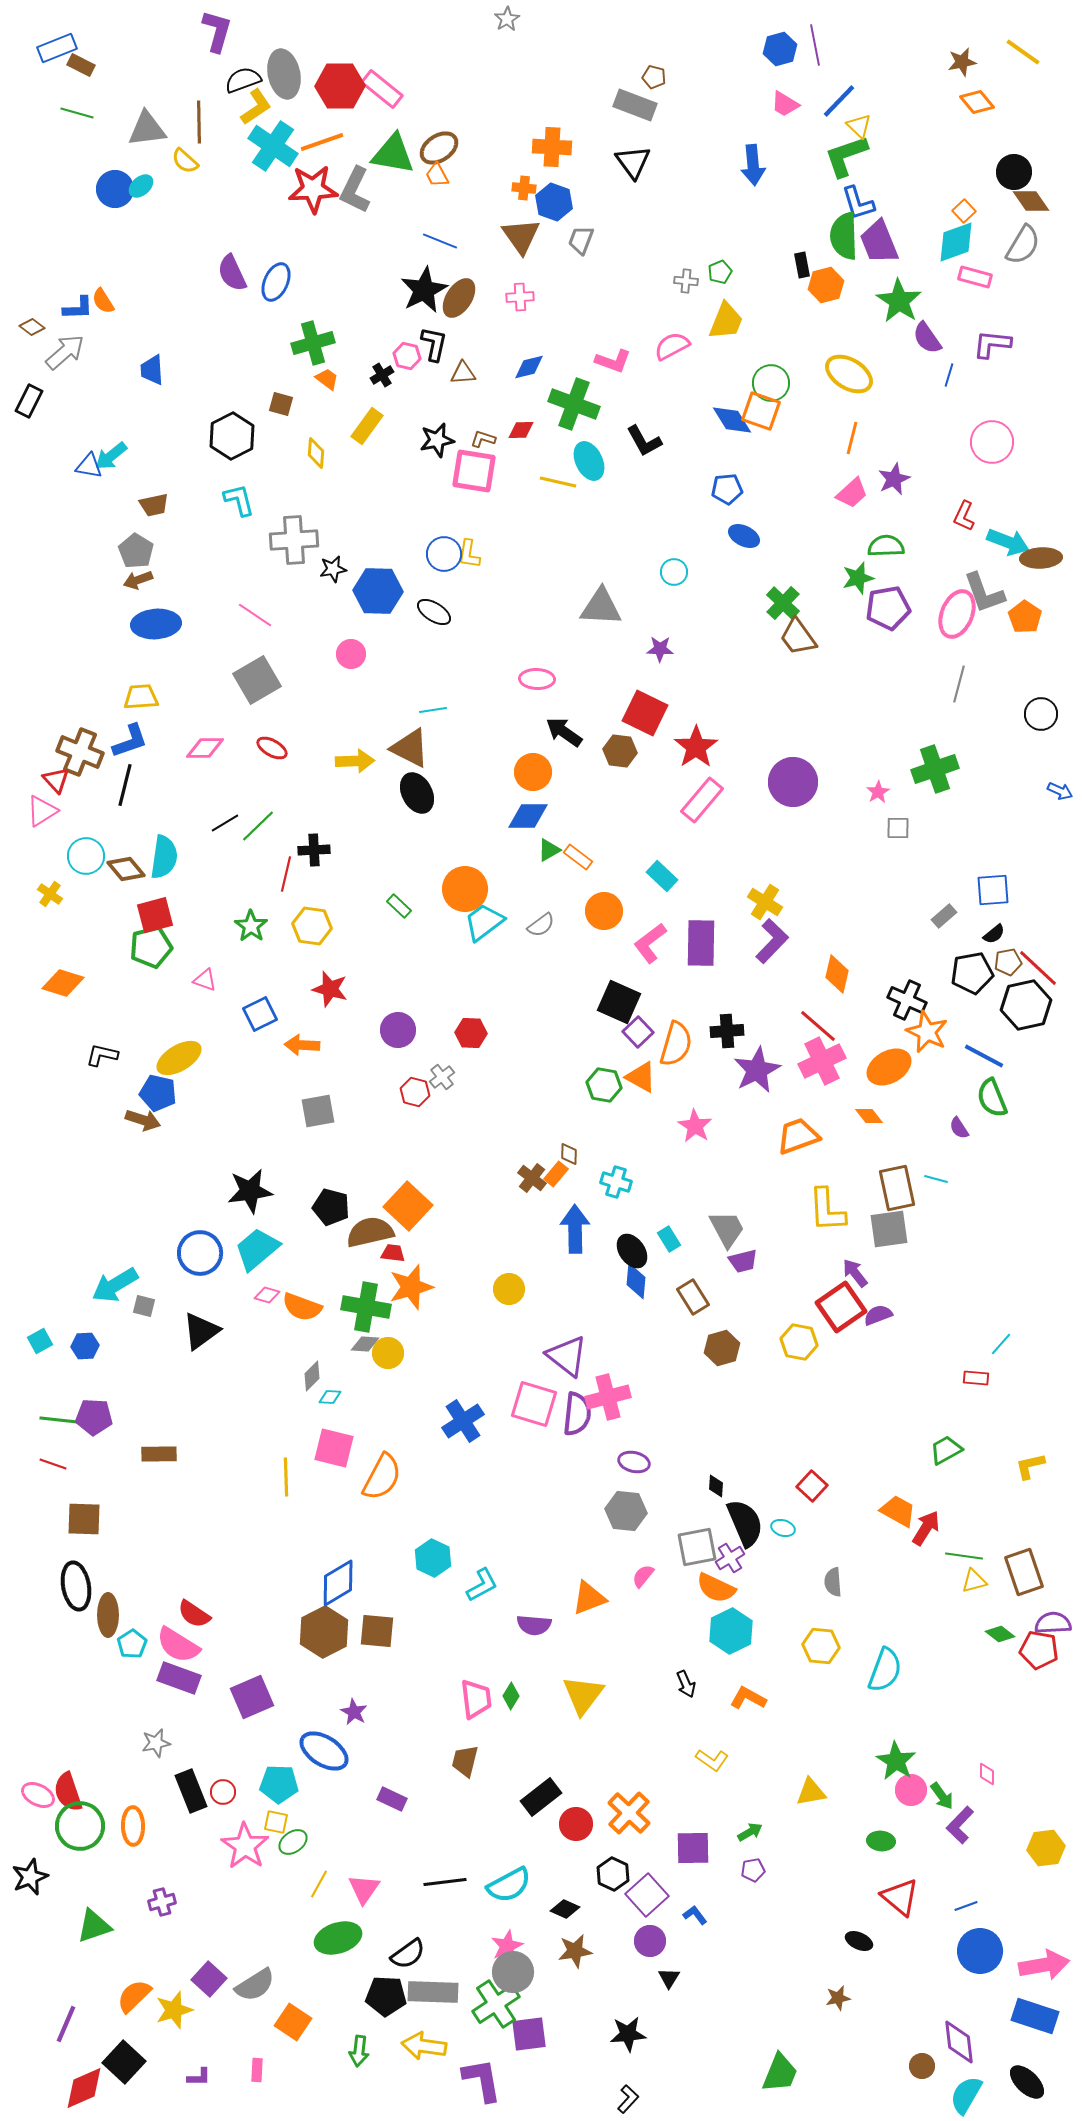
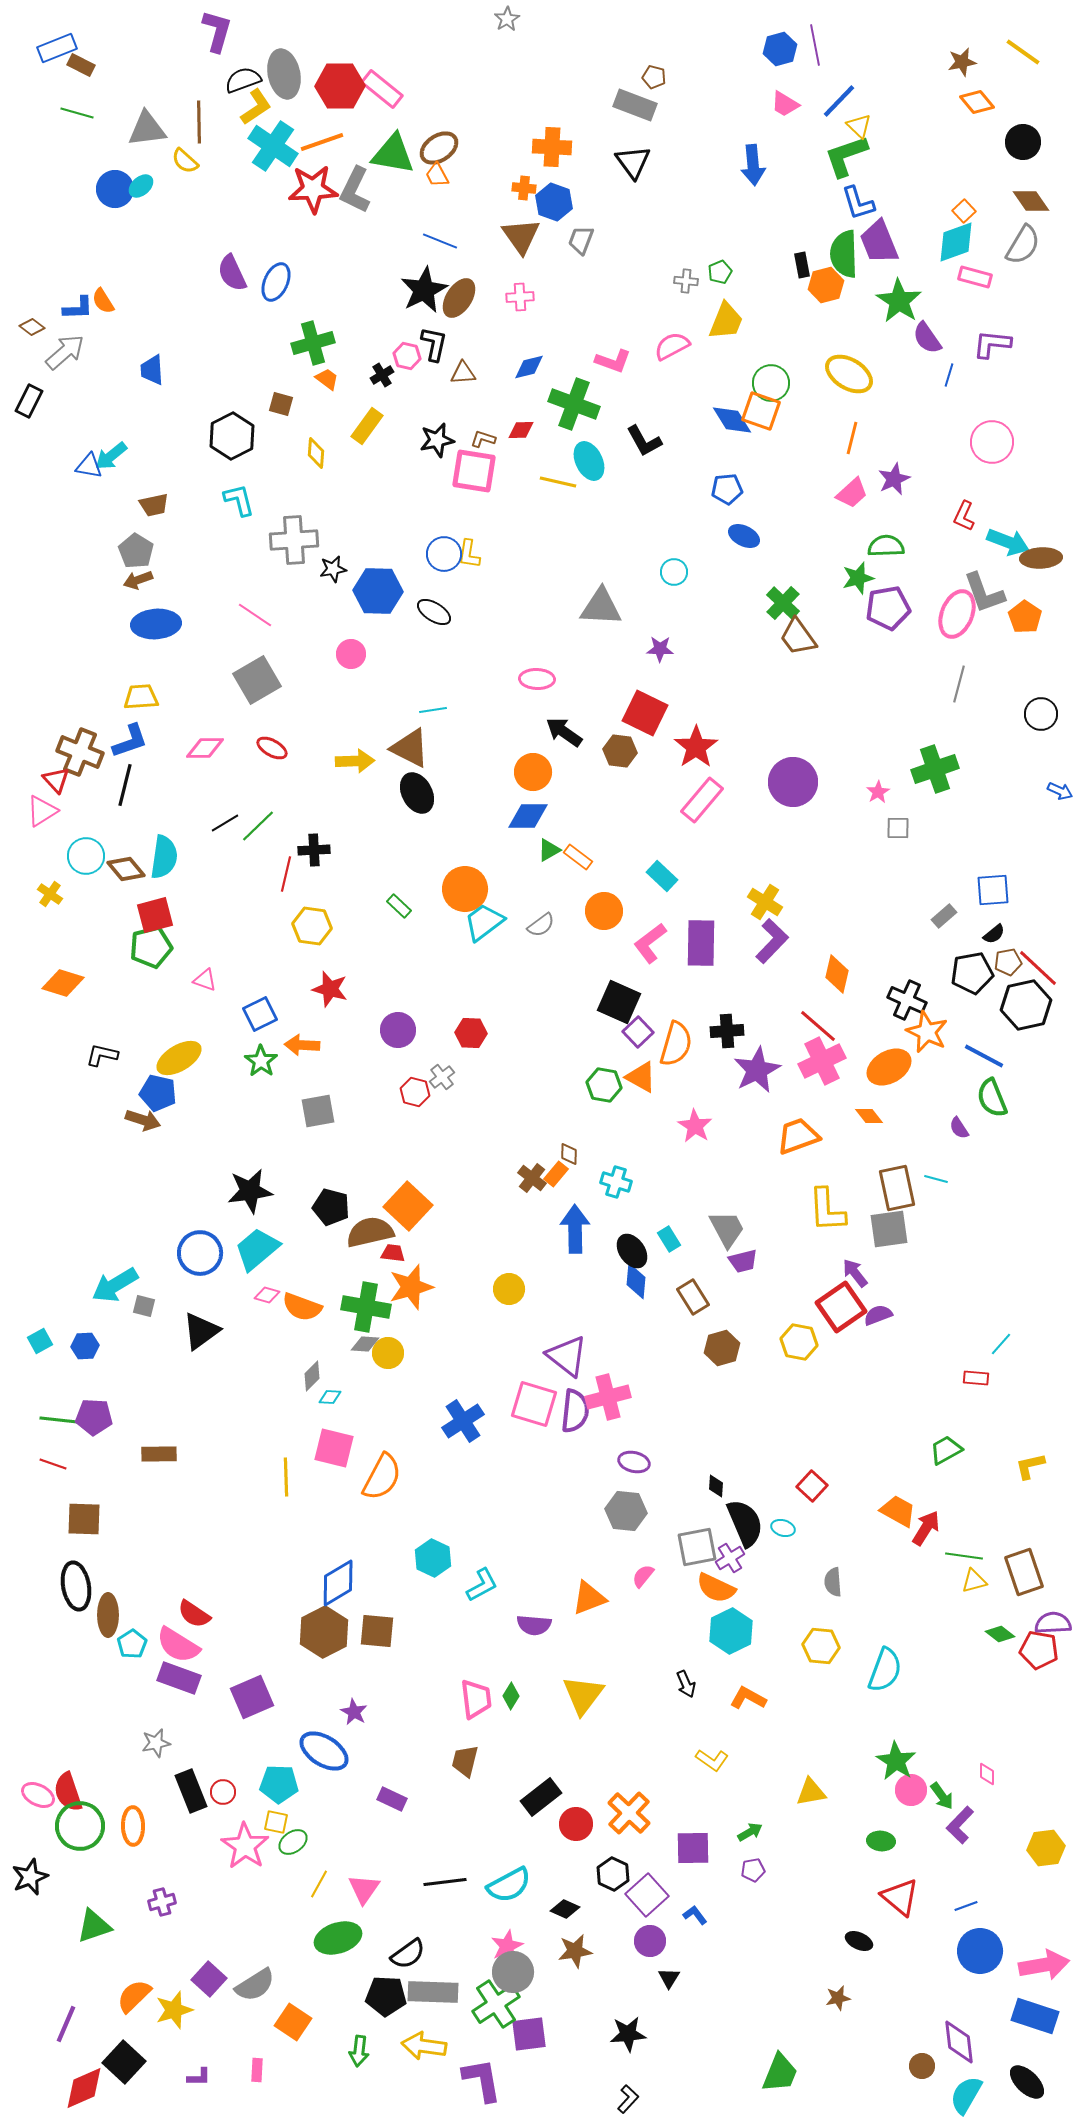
black circle at (1014, 172): moved 9 px right, 30 px up
green semicircle at (844, 236): moved 18 px down
green star at (251, 926): moved 10 px right, 135 px down
purple semicircle at (577, 1414): moved 2 px left, 3 px up
